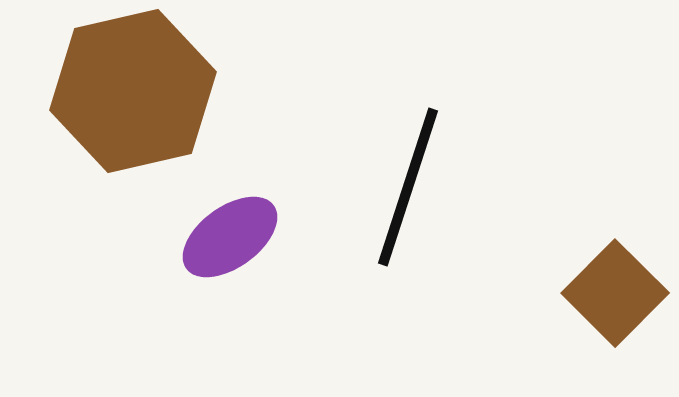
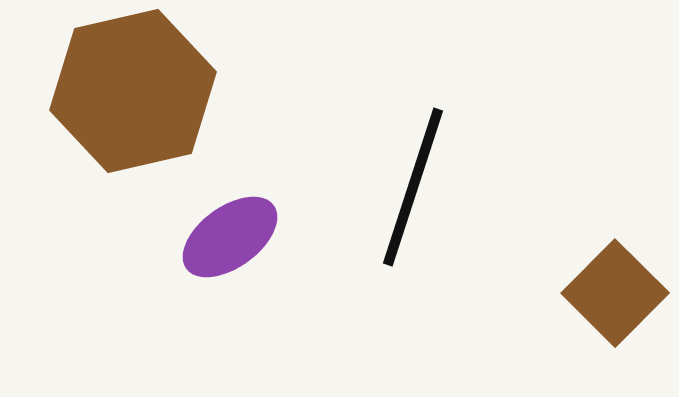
black line: moved 5 px right
